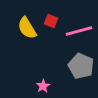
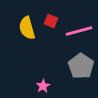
yellow semicircle: rotated 15 degrees clockwise
gray pentagon: rotated 10 degrees clockwise
